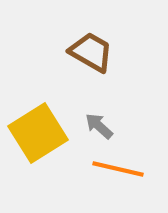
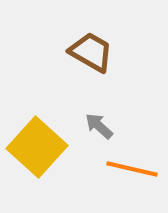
yellow square: moved 1 px left, 14 px down; rotated 16 degrees counterclockwise
orange line: moved 14 px right
